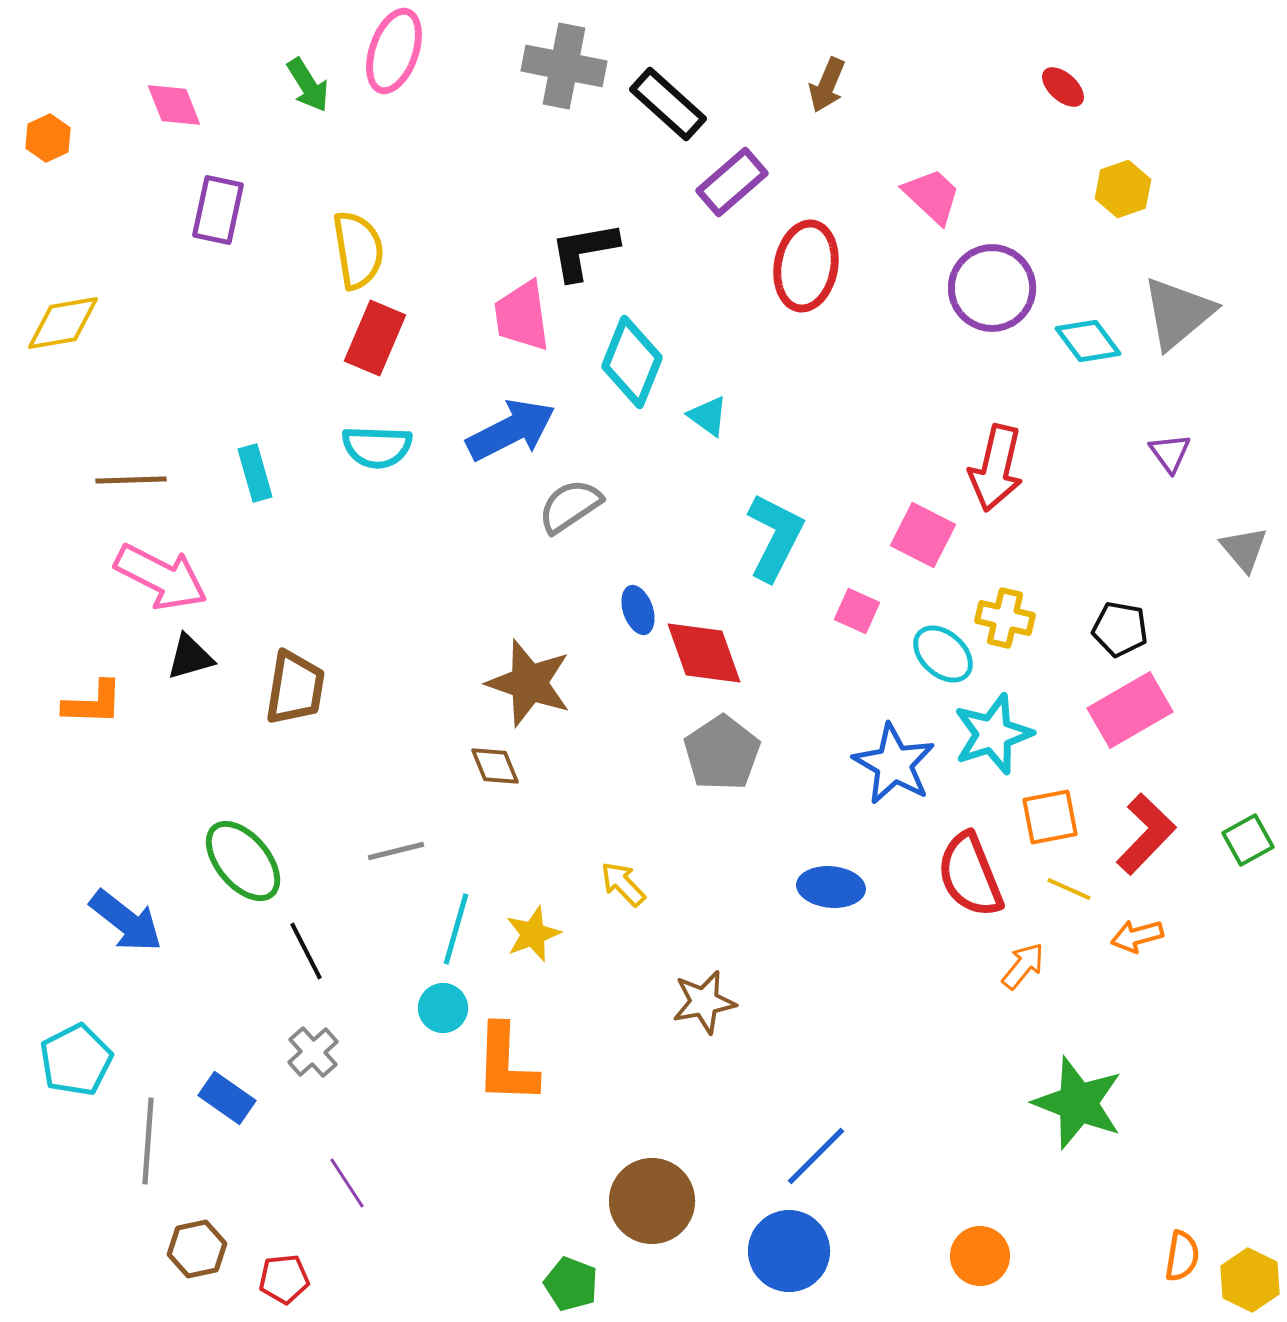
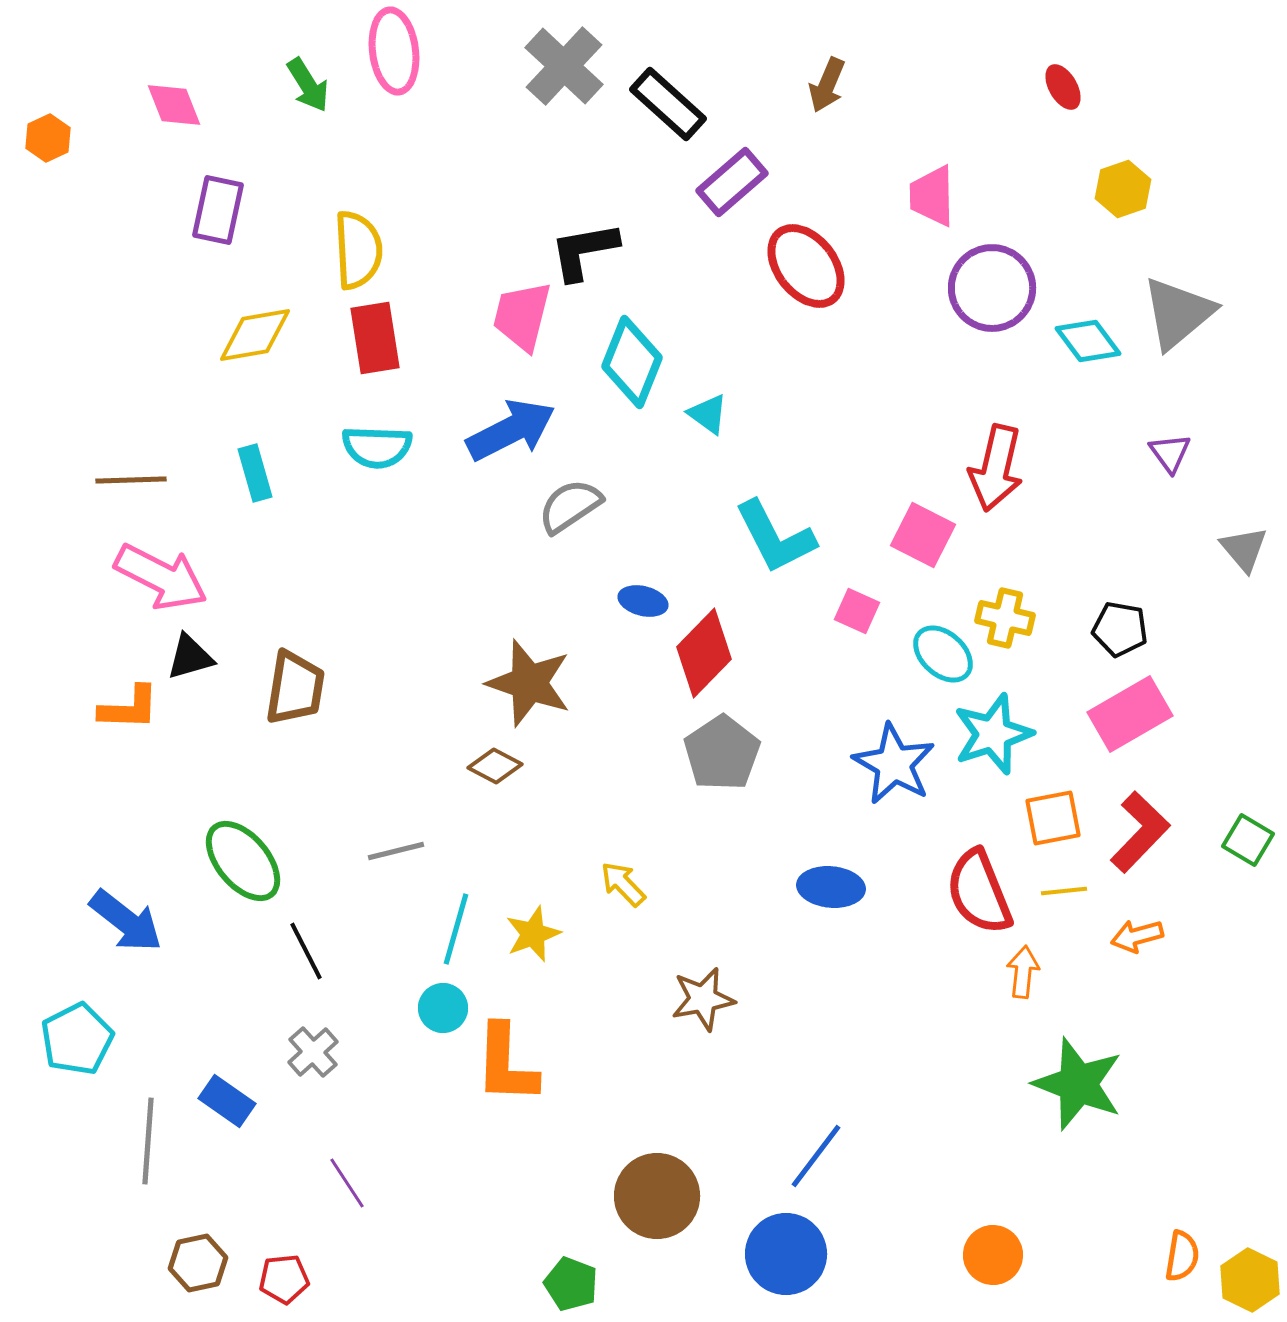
pink ellipse at (394, 51): rotated 26 degrees counterclockwise
gray cross at (564, 66): rotated 32 degrees clockwise
red ellipse at (1063, 87): rotated 18 degrees clockwise
pink trapezoid at (932, 196): rotated 134 degrees counterclockwise
yellow semicircle at (358, 250): rotated 6 degrees clockwise
red ellipse at (806, 266): rotated 48 degrees counterclockwise
pink trapezoid at (522, 316): rotated 22 degrees clockwise
yellow diamond at (63, 323): moved 192 px right, 12 px down
red rectangle at (375, 338): rotated 32 degrees counterclockwise
cyan triangle at (708, 416): moved 2 px up
cyan L-shape at (775, 537): rotated 126 degrees clockwise
blue ellipse at (638, 610): moved 5 px right, 9 px up; rotated 57 degrees counterclockwise
red diamond at (704, 653): rotated 64 degrees clockwise
orange L-shape at (93, 703): moved 36 px right, 5 px down
pink rectangle at (1130, 710): moved 4 px down
brown diamond at (495, 766): rotated 40 degrees counterclockwise
orange square at (1050, 817): moved 3 px right, 1 px down
red L-shape at (1146, 834): moved 6 px left, 2 px up
green square at (1248, 840): rotated 30 degrees counterclockwise
red semicircle at (970, 875): moved 9 px right, 17 px down
yellow line at (1069, 889): moved 5 px left, 2 px down; rotated 30 degrees counterclockwise
orange arrow at (1023, 966): moved 6 px down; rotated 33 degrees counterclockwise
brown star at (704, 1002): moved 1 px left, 3 px up
cyan pentagon at (76, 1060): moved 1 px right, 21 px up
blue rectangle at (227, 1098): moved 3 px down
green star at (1078, 1103): moved 19 px up
blue line at (816, 1156): rotated 8 degrees counterclockwise
brown circle at (652, 1201): moved 5 px right, 5 px up
brown hexagon at (197, 1249): moved 1 px right, 14 px down
blue circle at (789, 1251): moved 3 px left, 3 px down
orange circle at (980, 1256): moved 13 px right, 1 px up
